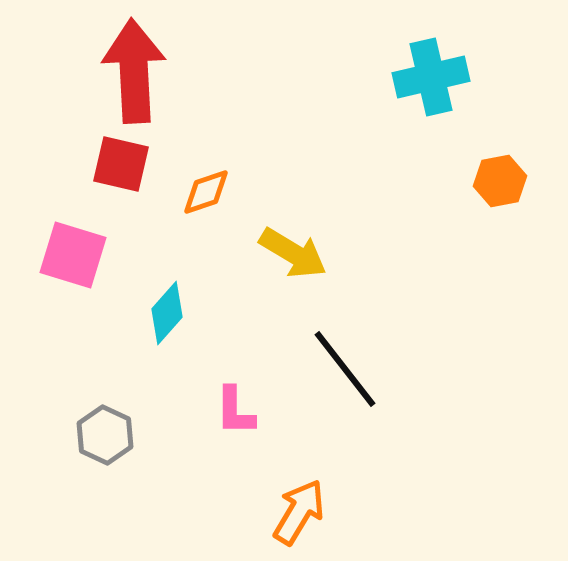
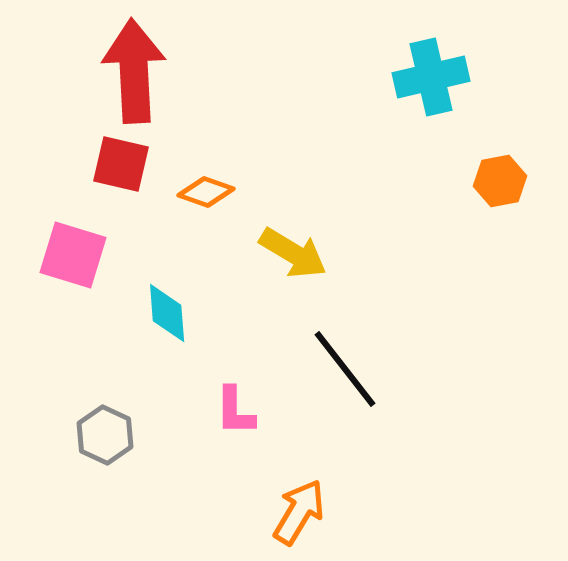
orange diamond: rotated 38 degrees clockwise
cyan diamond: rotated 46 degrees counterclockwise
